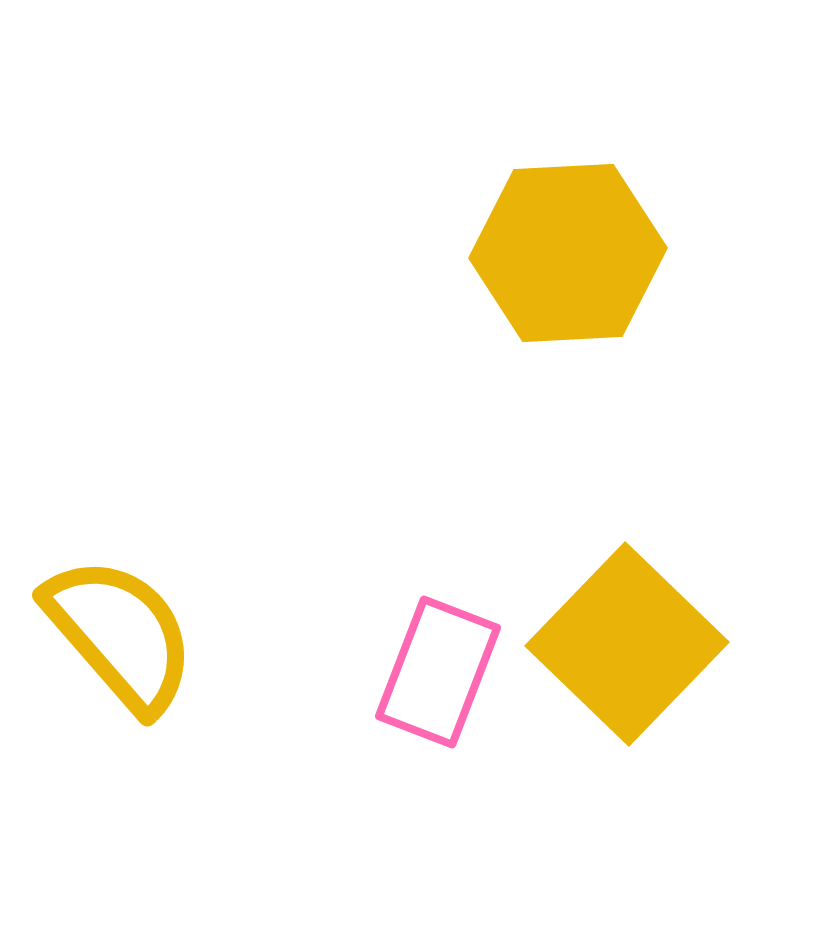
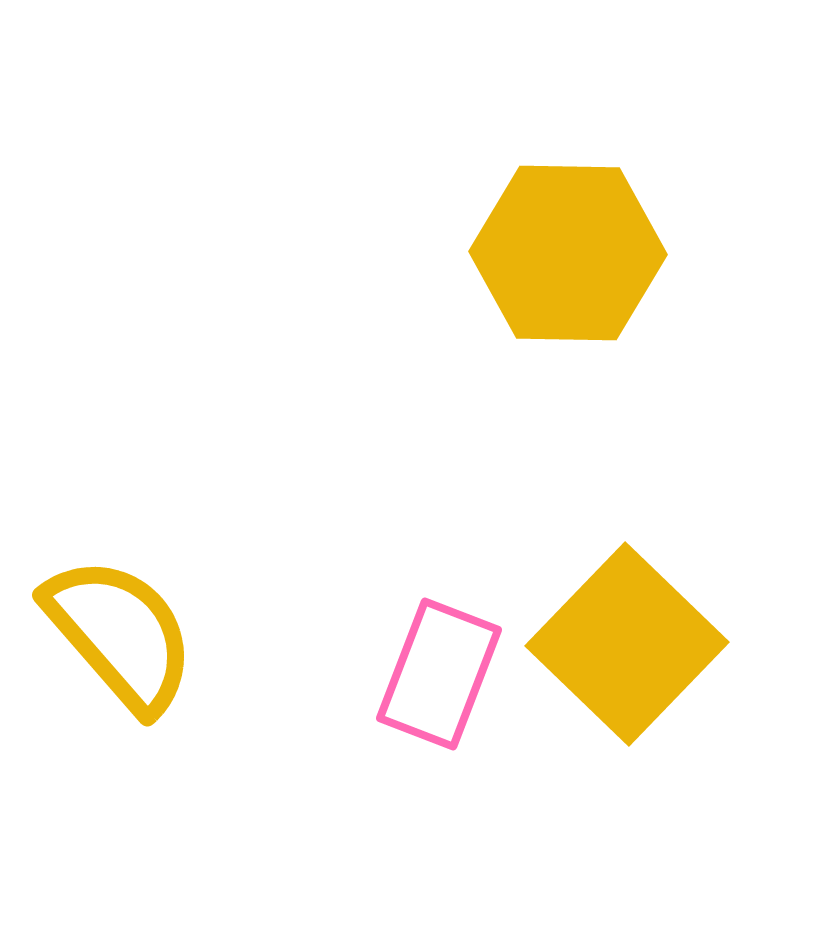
yellow hexagon: rotated 4 degrees clockwise
pink rectangle: moved 1 px right, 2 px down
